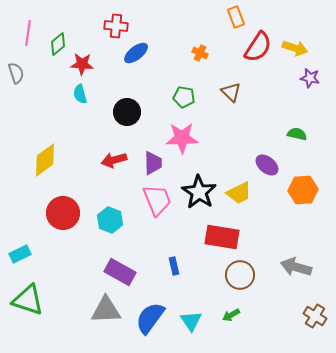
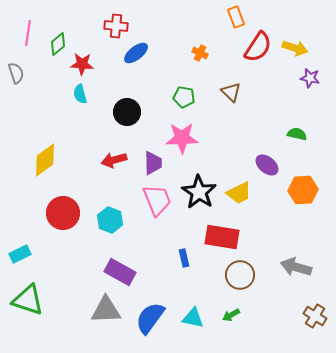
blue rectangle: moved 10 px right, 8 px up
cyan triangle: moved 2 px right, 3 px up; rotated 45 degrees counterclockwise
